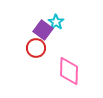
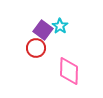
cyan star: moved 4 px right, 4 px down
